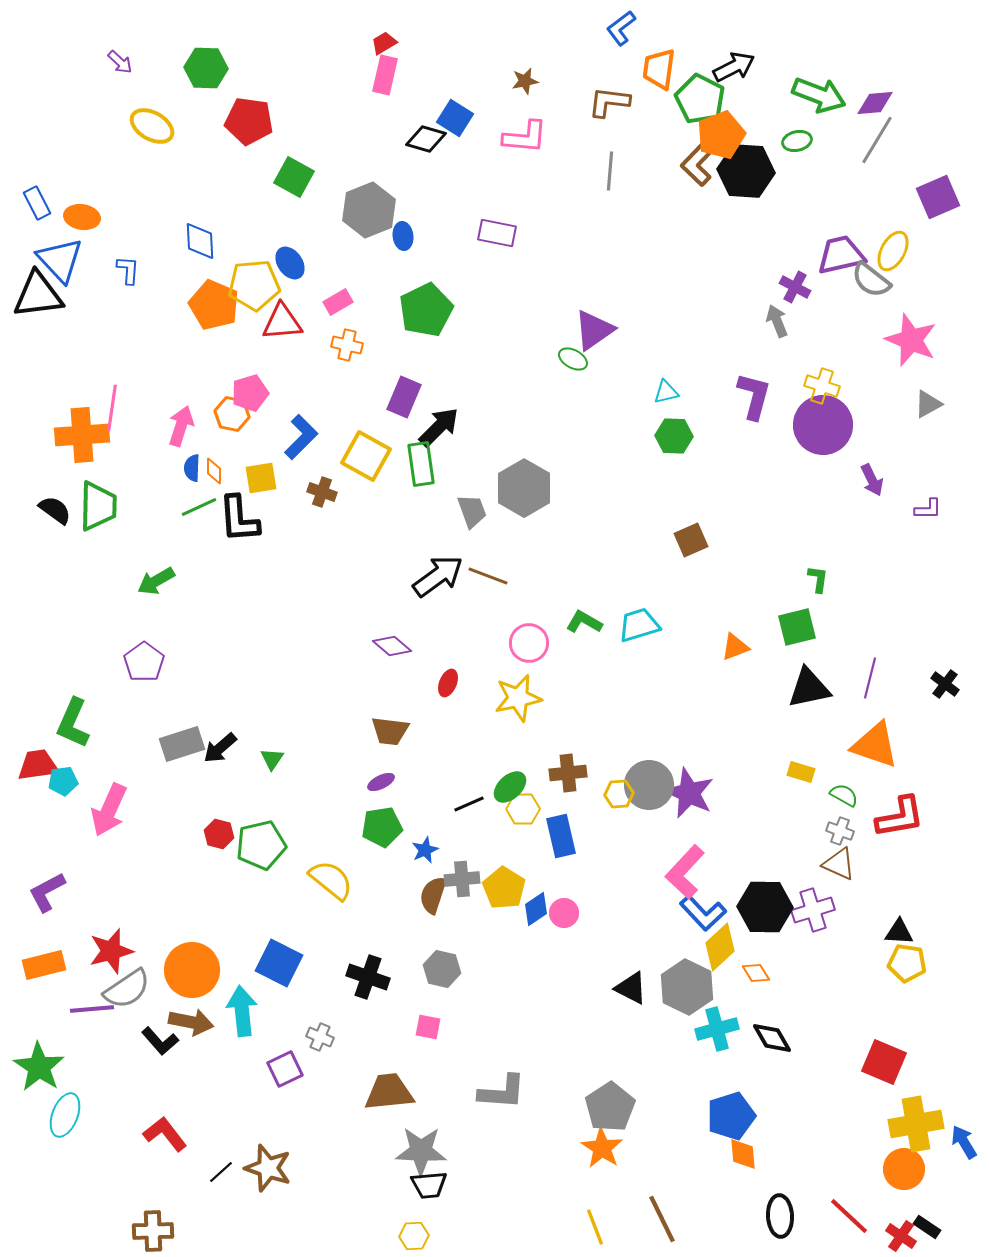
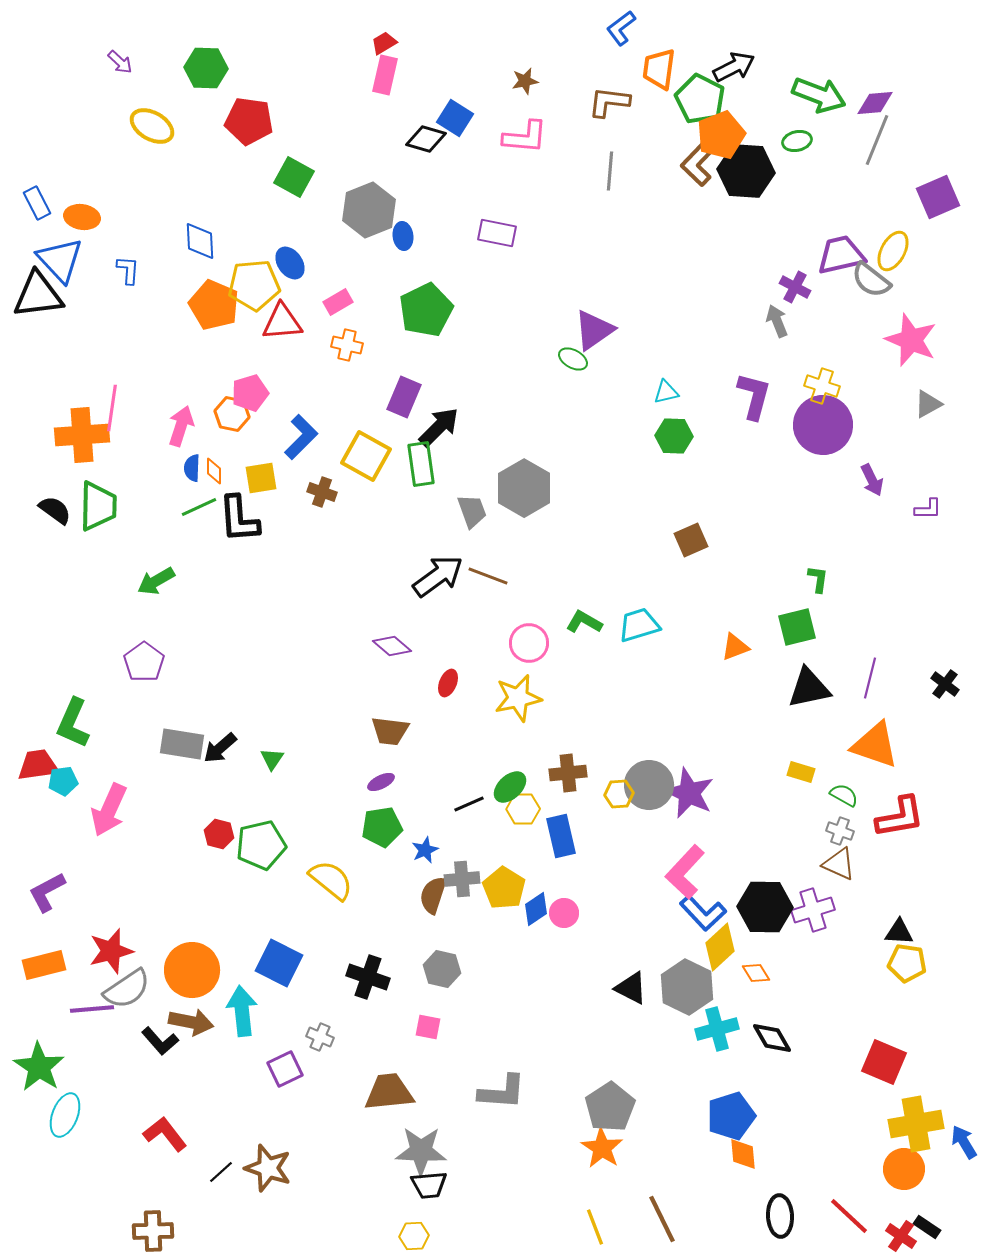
gray line at (877, 140): rotated 9 degrees counterclockwise
gray rectangle at (182, 744): rotated 27 degrees clockwise
